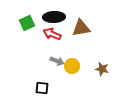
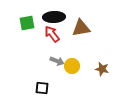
green square: rotated 14 degrees clockwise
red arrow: rotated 30 degrees clockwise
